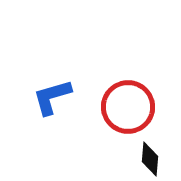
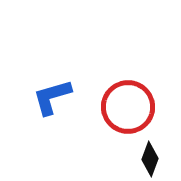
black diamond: rotated 16 degrees clockwise
